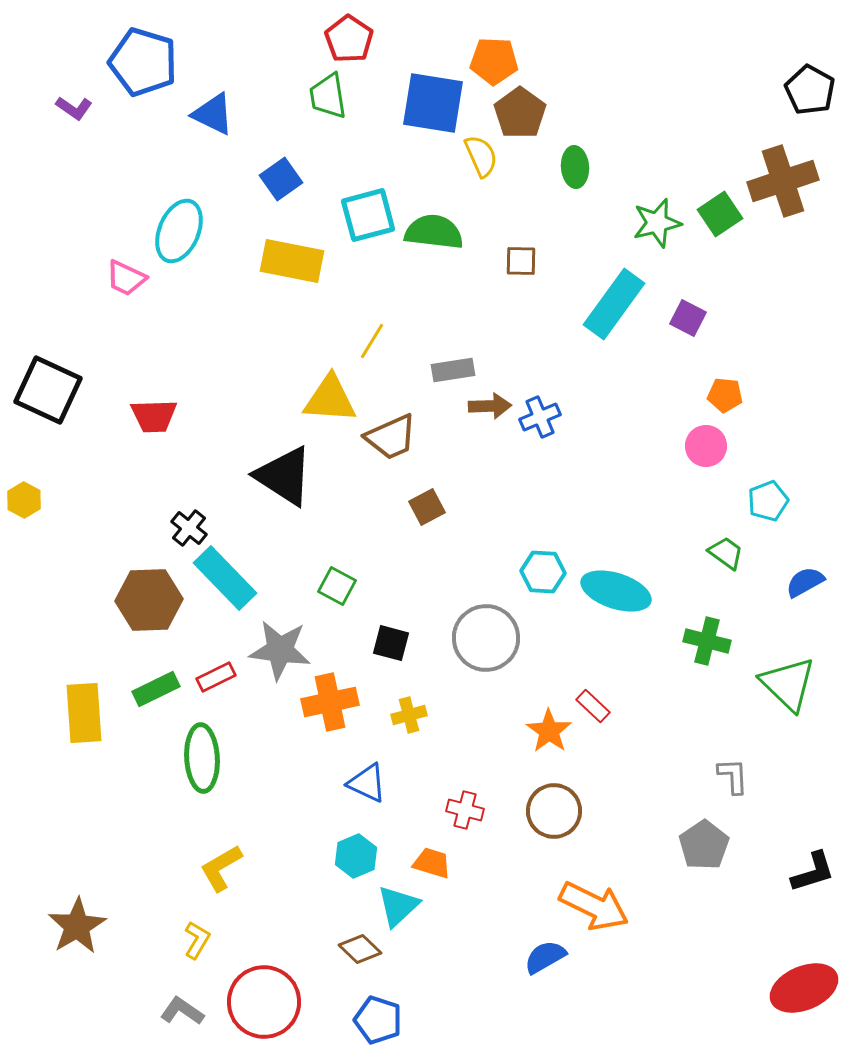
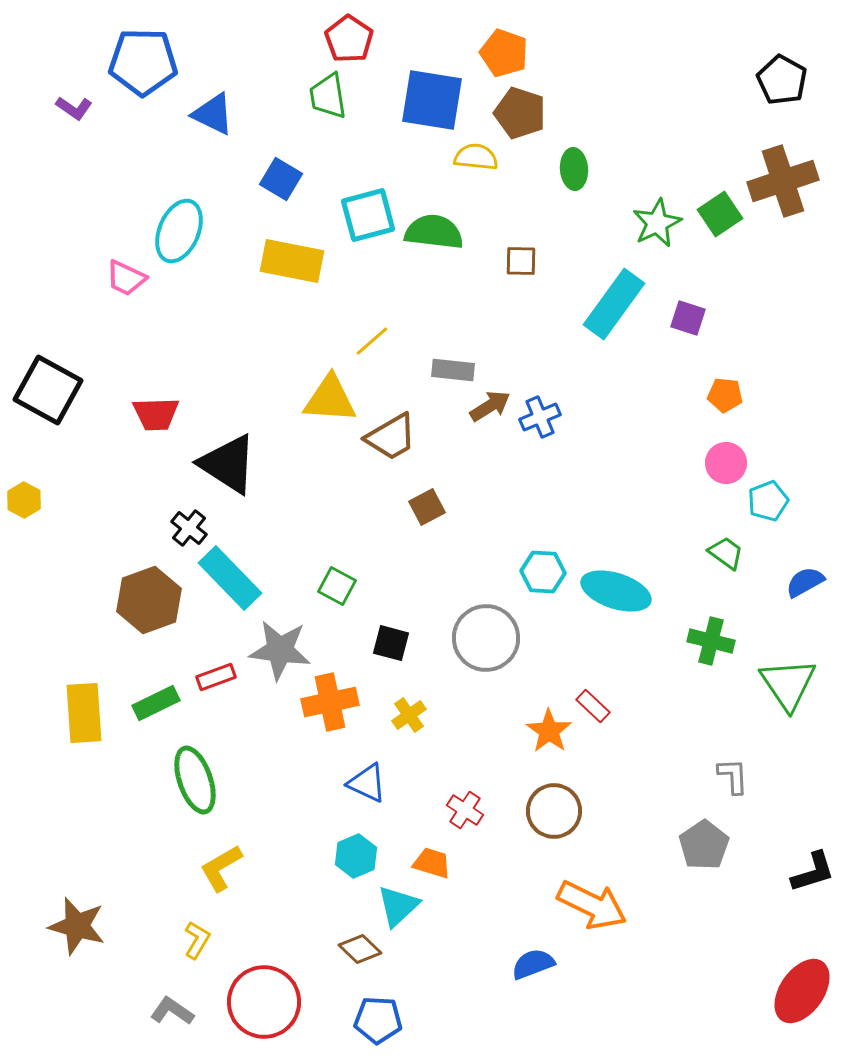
orange pentagon at (494, 61): moved 10 px right, 8 px up; rotated 18 degrees clockwise
blue pentagon at (143, 62): rotated 16 degrees counterclockwise
black pentagon at (810, 90): moved 28 px left, 10 px up
blue square at (433, 103): moved 1 px left, 3 px up
brown pentagon at (520, 113): rotated 18 degrees counterclockwise
yellow semicircle at (481, 156): moved 5 px left, 1 px down; rotated 60 degrees counterclockwise
green ellipse at (575, 167): moved 1 px left, 2 px down
blue square at (281, 179): rotated 24 degrees counterclockwise
green star at (657, 223): rotated 12 degrees counterclockwise
purple square at (688, 318): rotated 9 degrees counterclockwise
yellow line at (372, 341): rotated 18 degrees clockwise
gray rectangle at (453, 370): rotated 15 degrees clockwise
black square at (48, 390): rotated 4 degrees clockwise
brown arrow at (490, 406): rotated 30 degrees counterclockwise
red trapezoid at (154, 416): moved 2 px right, 2 px up
brown trapezoid at (391, 437): rotated 6 degrees counterclockwise
pink circle at (706, 446): moved 20 px right, 17 px down
black triangle at (284, 476): moved 56 px left, 12 px up
cyan rectangle at (225, 578): moved 5 px right
brown hexagon at (149, 600): rotated 18 degrees counterclockwise
green cross at (707, 641): moved 4 px right
red rectangle at (216, 677): rotated 6 degrees clockwise
green triangle at (788, 684): rotated 12 degrees clockwise
green rectangle at (156, 689): moved 14 px down
yellow cross at (409, 715): rotated 20 degrees counterclockwise
green ellipse at (202, 758): moved 7 px left, 22 px down; rotated 16 degrees counterclockwise
red cross at (465, 810): rotated 18 degrees clockwise
orange arrow at (594, 906): moved 2 px left, 1 px up
brown star at (77, 926): rotated 26 degrees counterclockwise
blue semicircle at (545, 957): moved 12 px left, 7 px down; rotated 9 degrees clockwise
red ellipse at (804, 988): moved 2 px left, 3 px down; rotated 32 degrees counterclockwise
gray L-shape at (182, 1011): moved 10 px left
blue pentagon at (378, 1020): rotated 15 degrees counterclockwise
